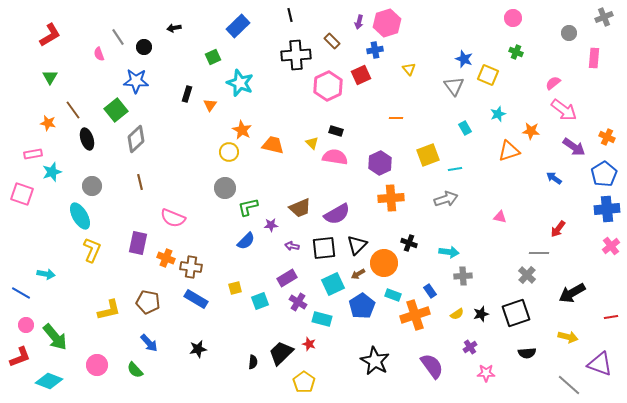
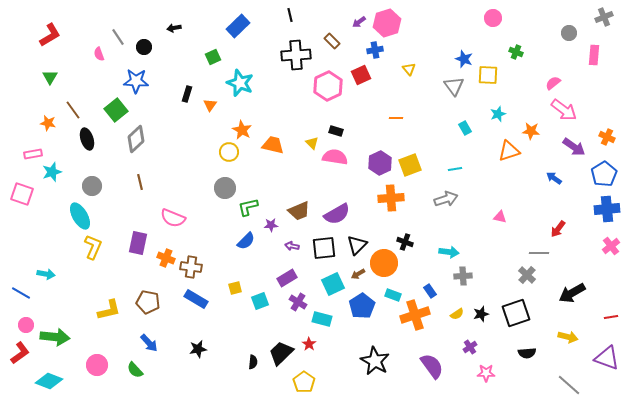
pink circle at (513, 18): moved 20 px left
purple arrow at (359, 22): rotated 40 degrees clockwise
pink rectangle at (594, 58): moved 3 px up
yellow square at (488, 75): rotated 20 degrees counterclockwise
yellow square at (428, 155): moved 18 px left, 10 px down
brown trapezoid at (300, 208): moved 1 px left, 3 px down
black cross at (409, 243): moved 4 px left, 1 px up
yellow L-shape at (92, 250): moved 1 px right, 3 px up
green arrow at (55, 337): rotated 44 degrees counterclockwise
red star at (309, 344): rotated 16 degrees clockwise
red L-shape at (20, 357): moved 4 px up; rotated 15 degrees counterclockwise
purple triangle at (600, 364): moved 7 px right, 6 px up
